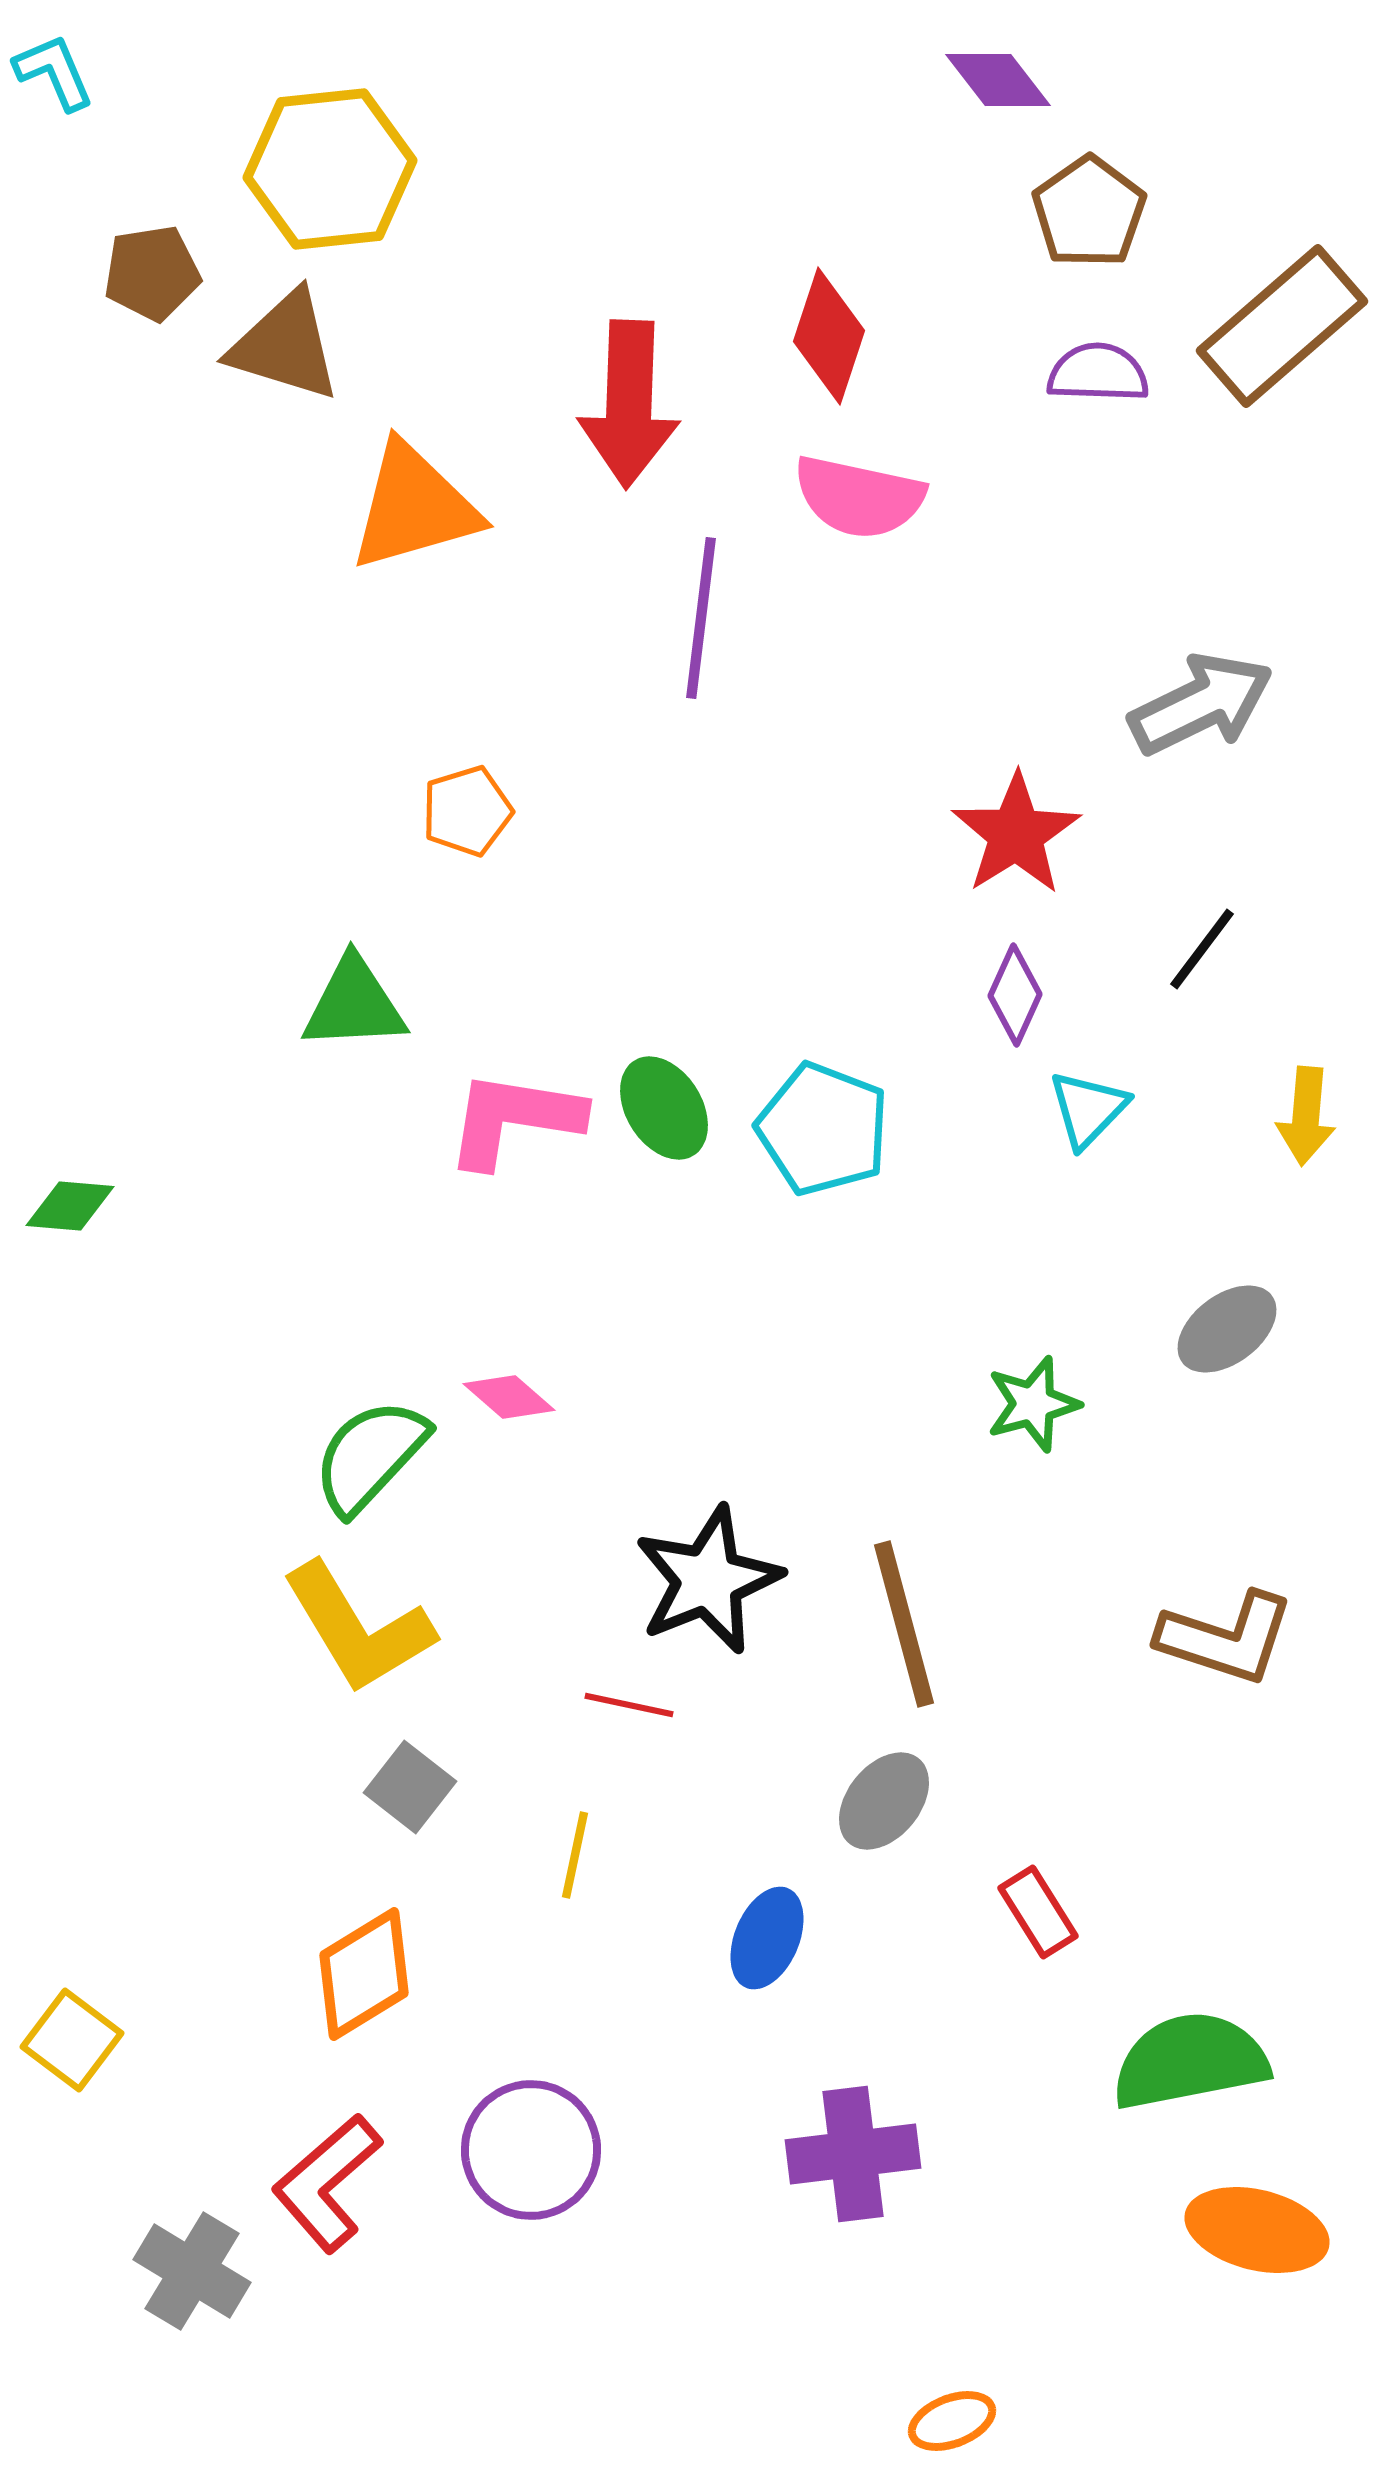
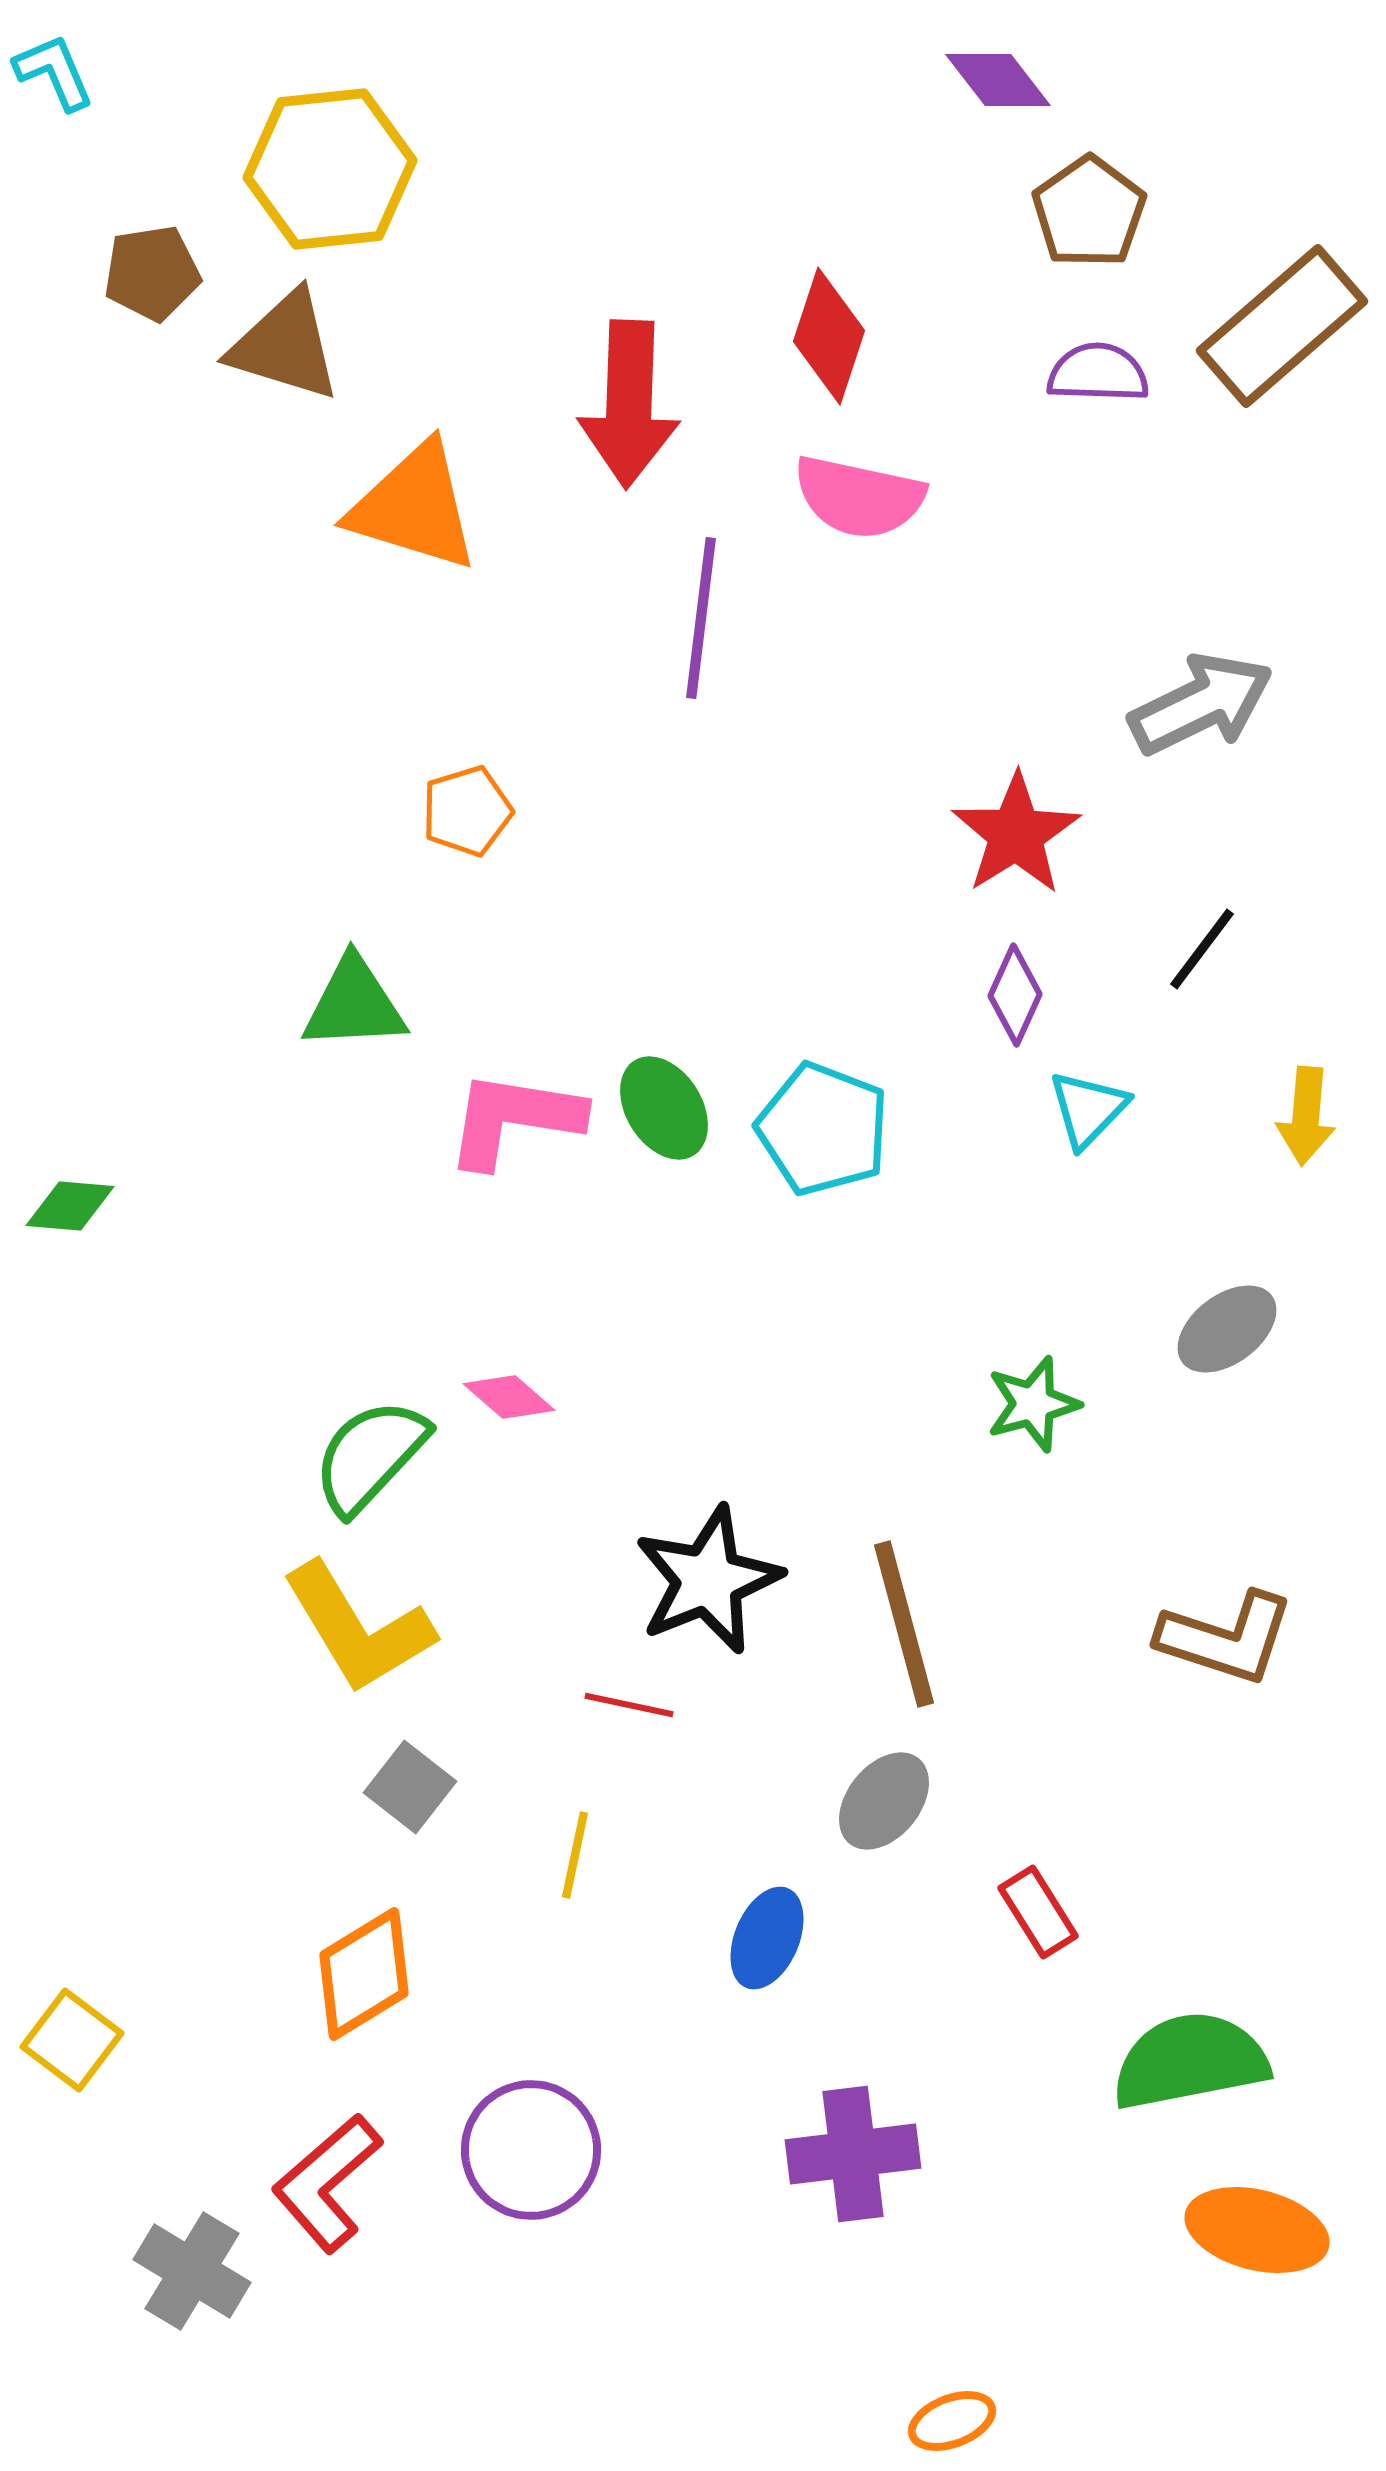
orange triangle at (414, 507): rotated 33 degrees clockwise
